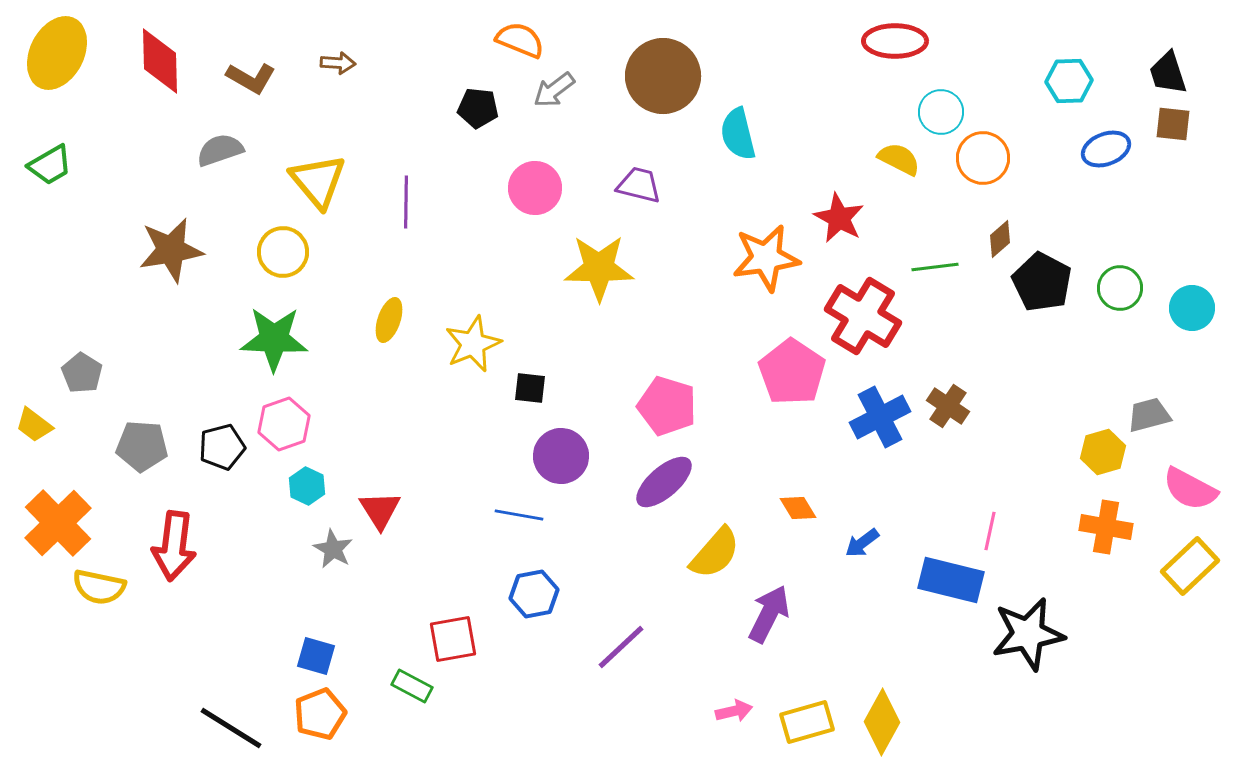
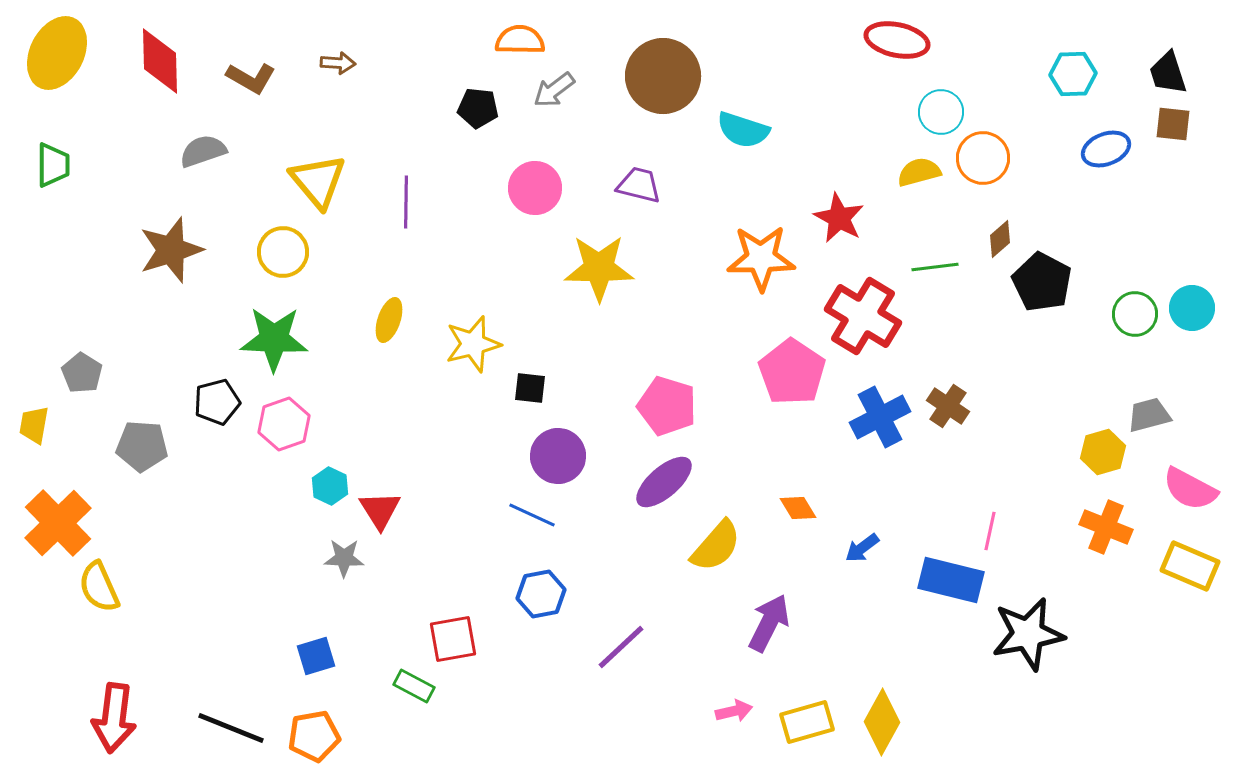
orange semicircle at (520, 40): rotated 21 degrees counterclockwise
red ellipse at (895, 41): moved 2 px right, 1 px up; rotated 12 degrees clockwise
cyan hexagon at (1069, 81): moved 4 px right, 7 px up
cyan semicircle at (738, 134): moved 5 px right, 4 px up; rotated 58 degrees counterclockwise
gray semicircle at (220, 150): moved 17 px left, 1 px down
yellow semicircle at (899, 159): moved 20 px right, 13 px down; rotated 42 degrees counterclockwise
green trapezoid at (50, 165): moved 3 px right; rotated 60 degrees counterclockwise
brown star at (171, 250): rotated 8 degrees counterclockwise
orange star at (766, 258): moved 5 px left; rotated 8 degrees clockwise
green circle at (1120, 288): moved 15 px right, 26 px down
yellow star at (473, 344): rotated 8 degrees clockwise
yellow trapezoid at (34, 425): rotated 63 degrees clockwise
black pentagon at (222, 447): moved 5 px left, 45 px up
purple circle at (561, 456): moved 3 px left
cyan hexagon at (307, 486): moved 23 px right
blue line at (519, 515): moved 13 px right; rotated 15 degrees clockwise
orange cross at (1106, 527): rotated 12 degrees clockwise
blue arrow at (862, 543): moved 5 px down
red arrow at (174, 546): moved 60 px left, 172 px down
gray star at (333, 549): moved 11 px right, 9 px down; rotated 27 degrees counterclockwise
yellow semicircle at (715, 553): moved 1 px right, 7 px up
yellow rectangle at (1190, 566): rotated 66 degrees clockwise
yellow semicircle at (99, 587): rotated 54 degrees clockwise
blue hexagon at (534, 594): moved 7 px right
purple arrow at (769, 614): moved 9 px down
blue square at (316, 656): rotated 33 degrees counterclockwise
green rectangle at (412, 686): moved 2 px right
orange pentagon at (320, 714): moved 6 px left, 22 px down; rotated 12 degrees clockwise
black line at (231, 728): rotated 10 degrees counterclockwise
